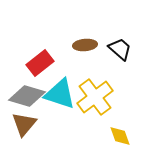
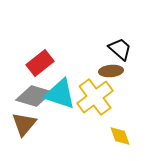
brown ellipse: moved 26 px right, 26 px down
gray diamond: moved 7 px right
